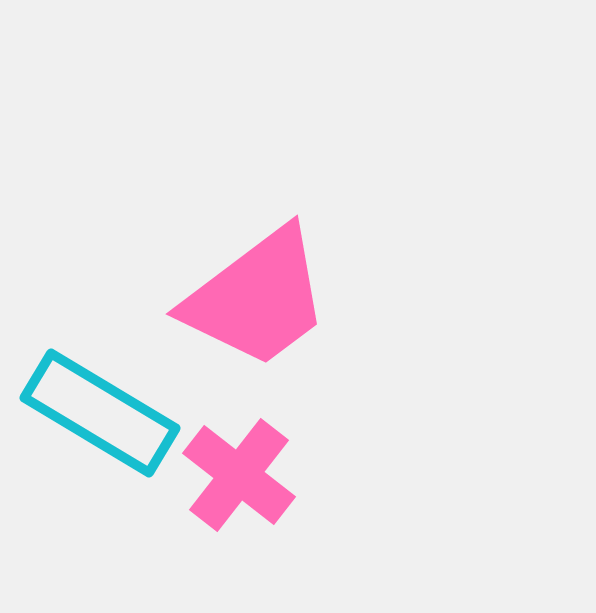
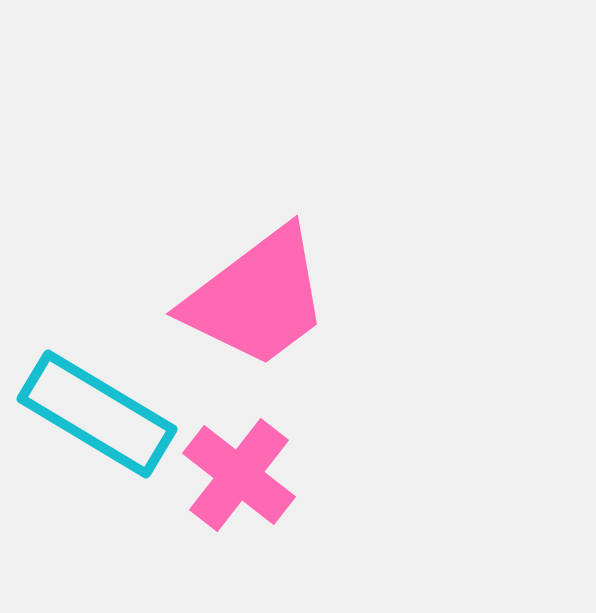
cyan rectangle: moved 3 px left, 1 px down
